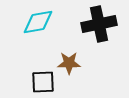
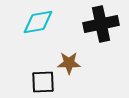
black cross: moved 2 px right
